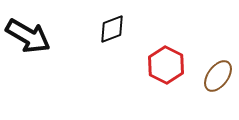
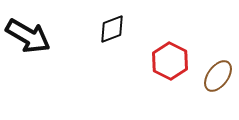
red hexagon: moved 4 px right, 4 px up
